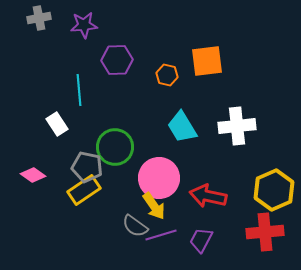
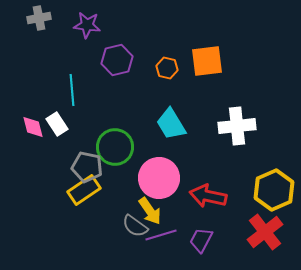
purple star: moved 3 px right; rotated 12 degrees clockwise
purple hexagon: rotated 12 degrees counterclockwise
orange hexagon: moved 7 px up
cyan line: moved 7 px left
cyan trapezoid: moved 11 px left, 3 px up
pink diamond: moved 48 px up; rotated 40 degrees clockwise
yellow arrow: moved 4 px left, 5 px down
red cross: rotated 33 degrees counterclockwise
